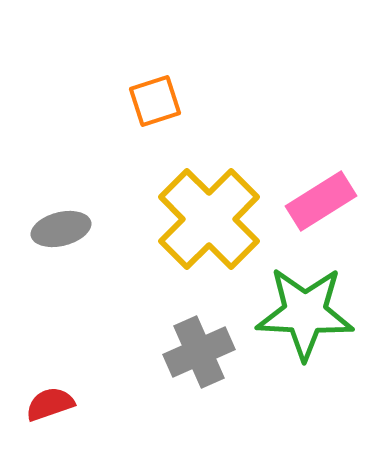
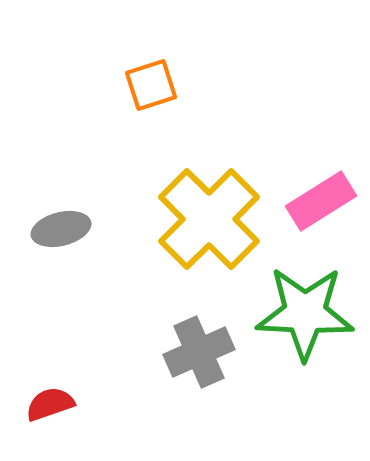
orange square: moved 4 px left, 16 px up
